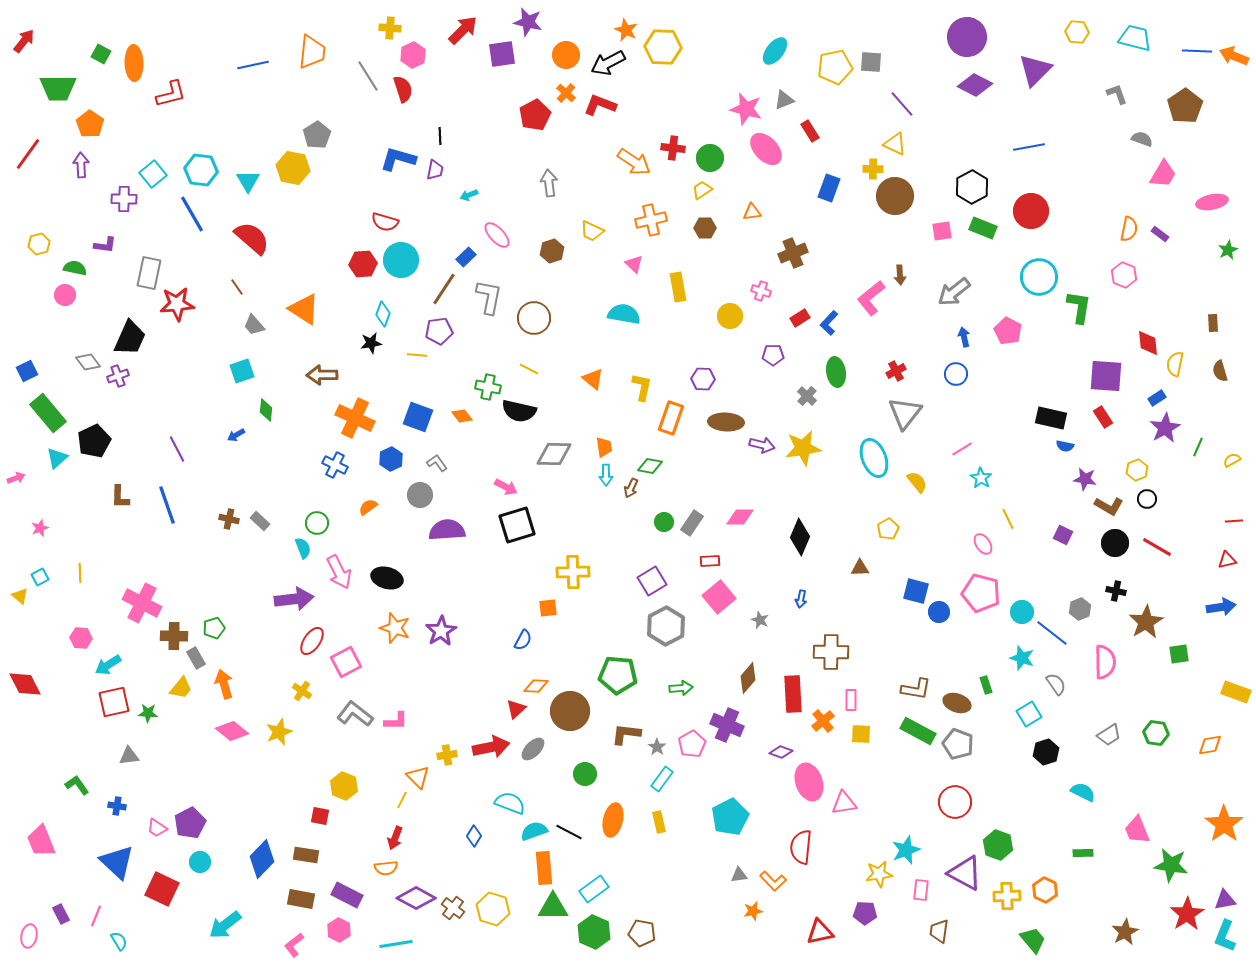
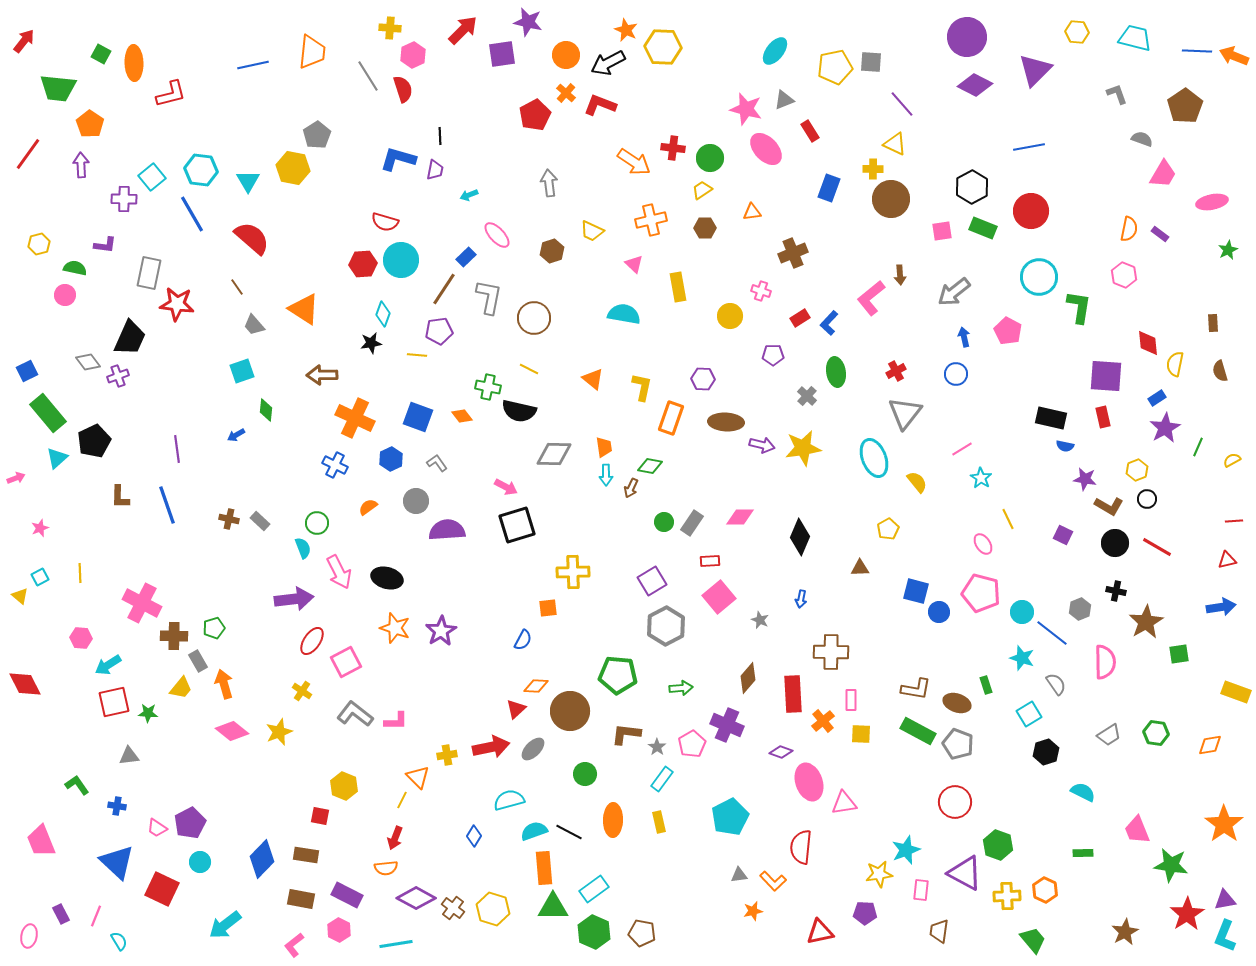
green trapezoid at (58, 88): rotated 6 degrees clockwise
cyan square at (153, 174): moved 1 px left, 3 px down
brown circle at (895, 196): moved 4 px left, 3 px down
red star at (177, 304): rotated 12 degrees clockwise
red rectangle at (1103, 417): rotated 20 degrees clockwise
purple line at (177, 449): rotated 20 degrees clockwise
gray circle at (420, 495): moved 4 px left, 6 px down
gray rectangle at (196, 658): moved 2 px right, 3 px down
cyan semicircle at (510, 803): moved 1 px left, 3 px up; rotated 36 degrees counterclockwise
orange ellipse at (613, 820): rotated 12 degrees counterclockwise
